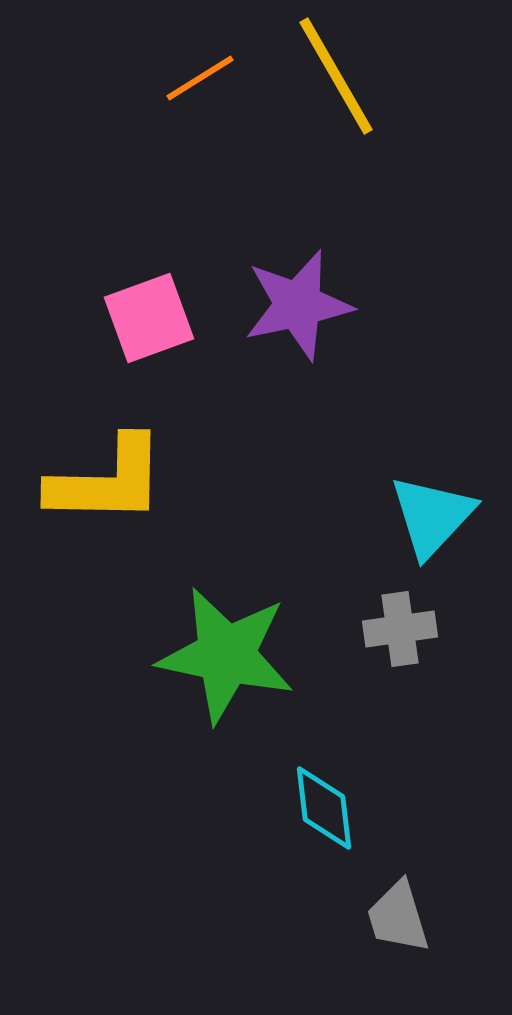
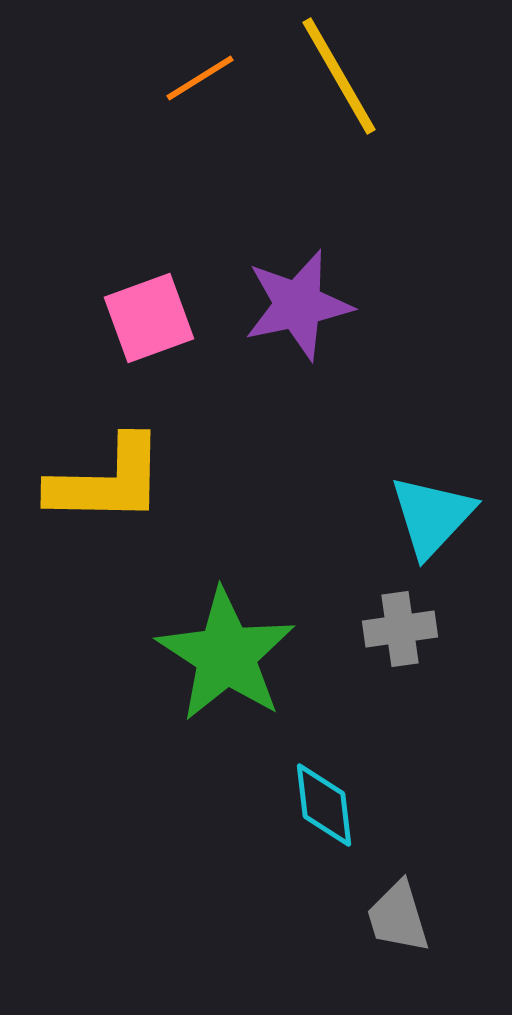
yellow line: moved 3 px right
green star: rotated 21 degrees clockwise
cyan diamond: moved 3 px up
